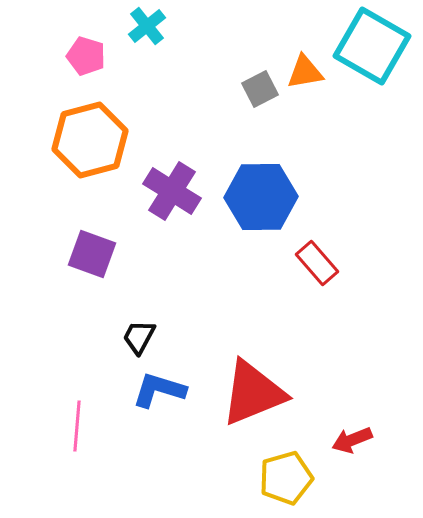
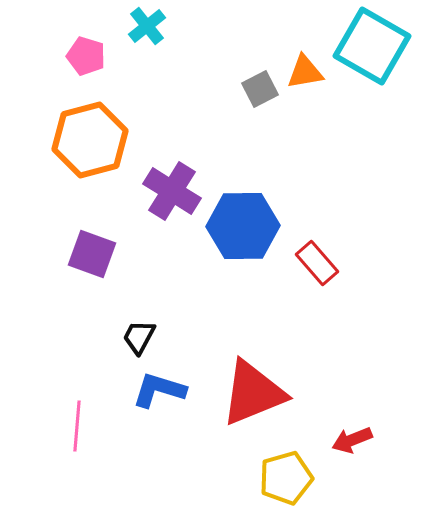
blue hexagon: moved 18 px left, 29 px down
